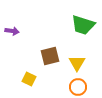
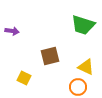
yellow triangle: moved 9 px right, 4 px down; rotated 36 degrees counterclockwise
yellow square: moved 5 px left, 1 px up
